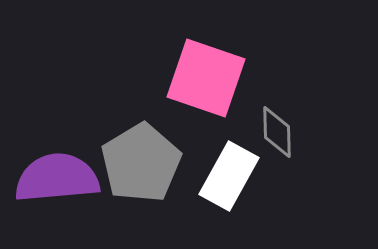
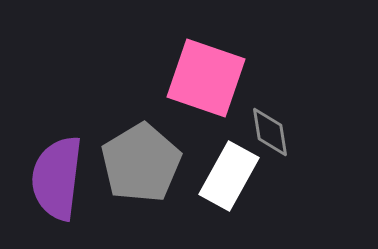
gray diamond: moved 7 px left; rotated 8 degrees counterclockwise
purple semicircle: rotated 78 degrees counterclockwise
